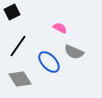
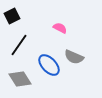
black square: moved 4 px down
black line: moved 1 px right, 1 px up
gray semicircle: moved 5 px down
blue ellipse: moved 3 px down
